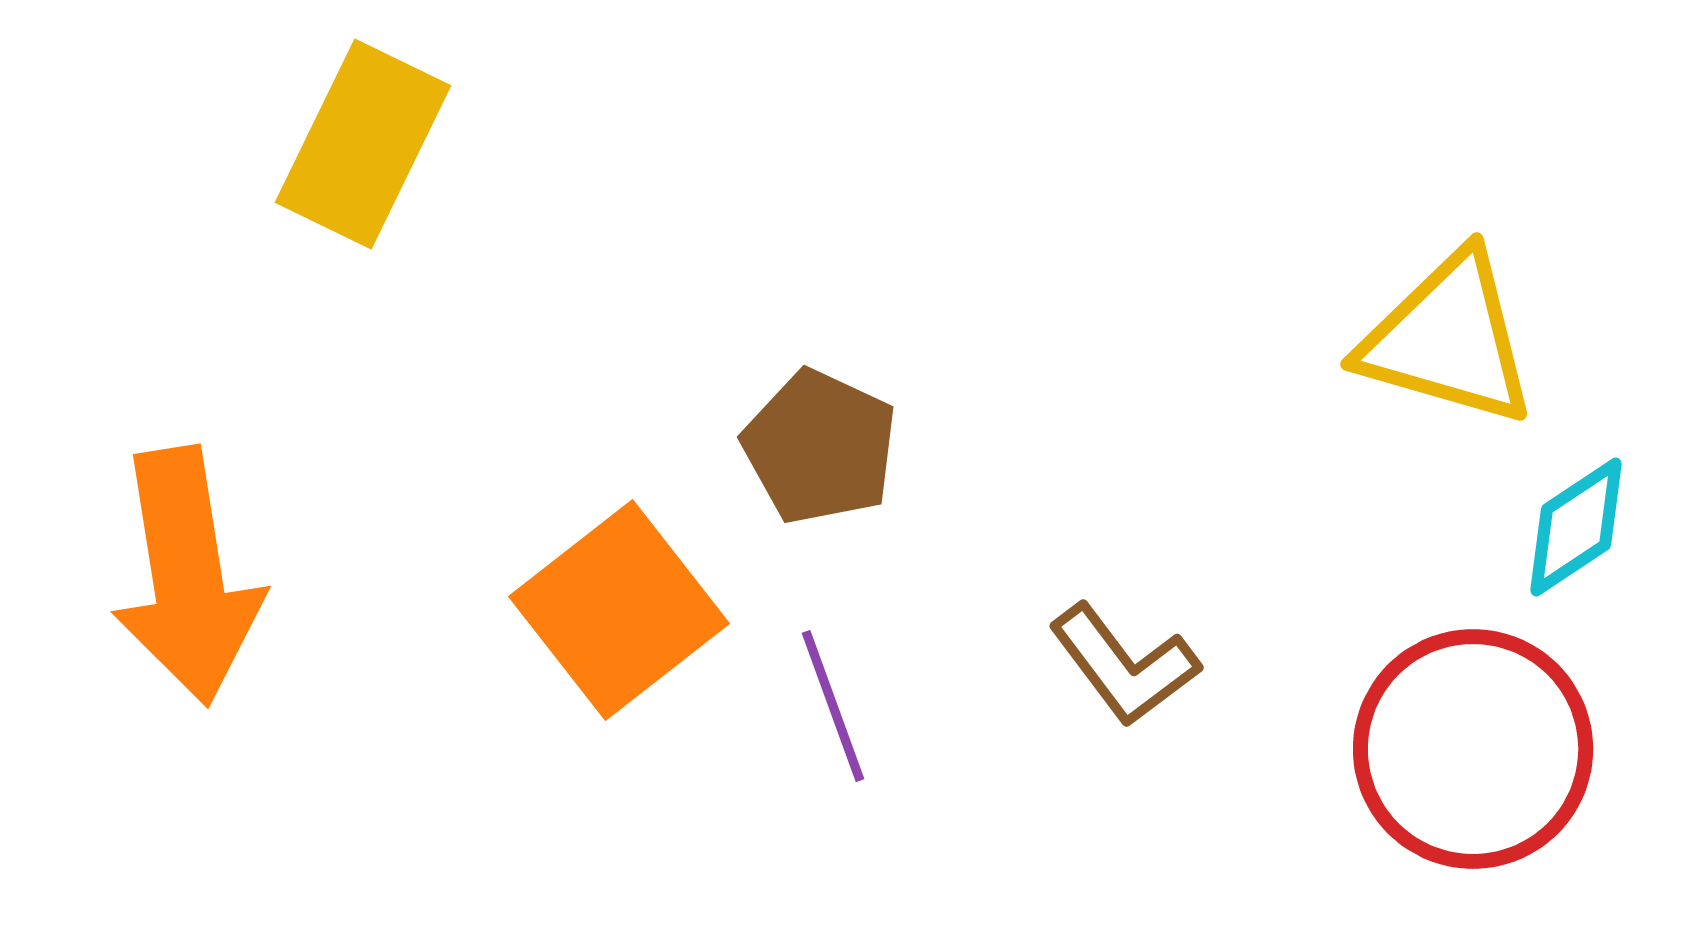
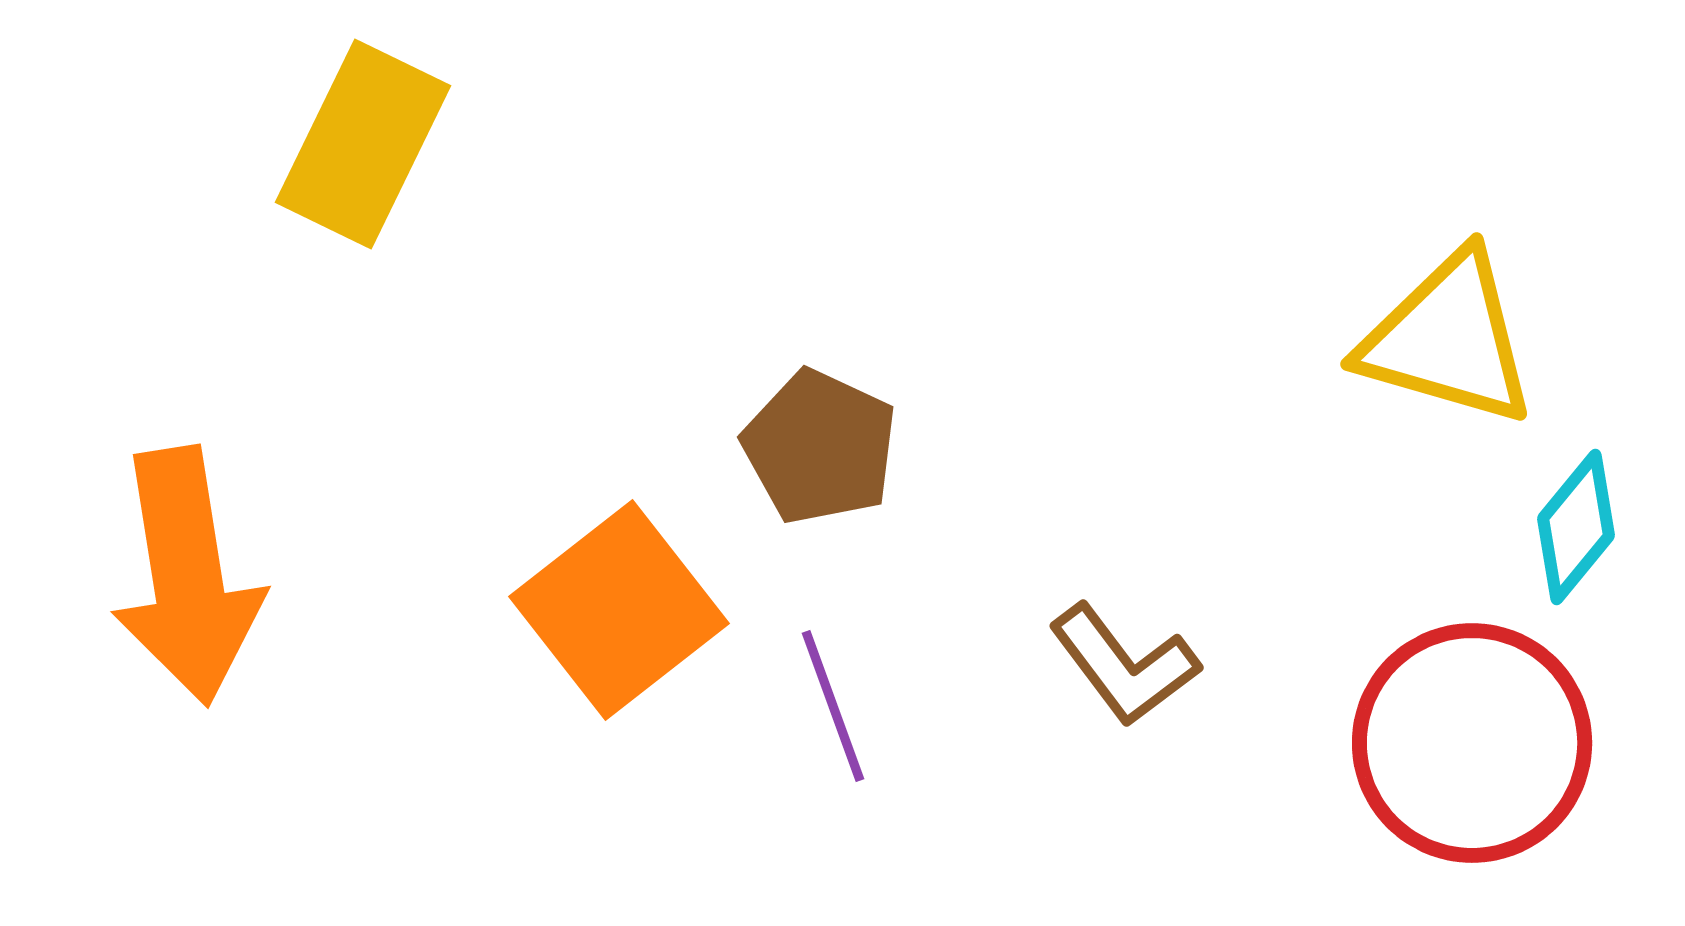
cyan diamond: rotated 17 degrees counterclockwise
red circle: moved 1 px left, 6 px up
